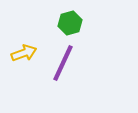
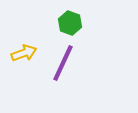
green hexagon: rotated 25 degrees counterclockwise
